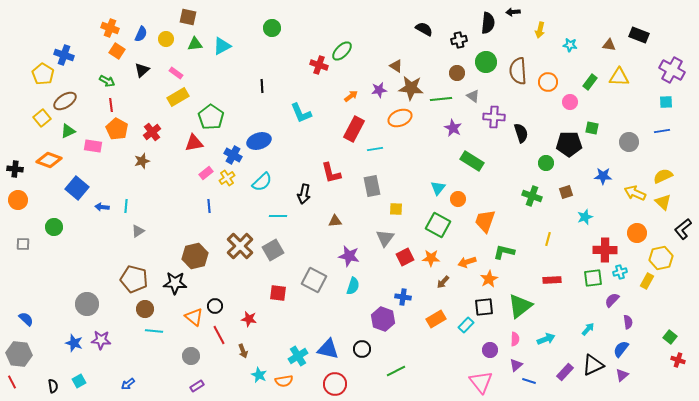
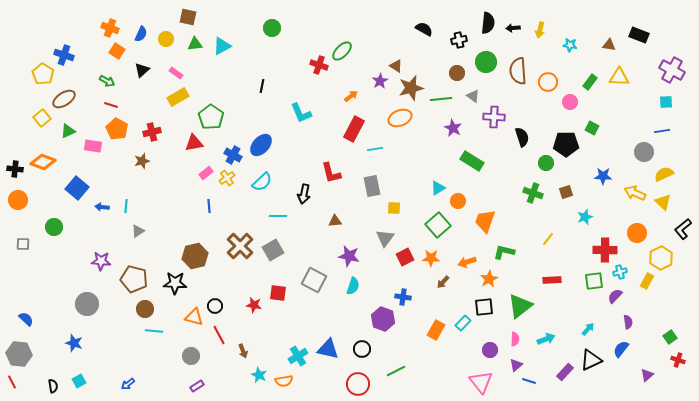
black arrow at (513, 12): moved 16 px down
black line at (262, 86): rotated 16 degrees clockwise
brown star at (411, 88): rotated 20 degrees counterclockwise
purple star at (379, 90): moved 1 px right, 9 px up; rotated 21 degrees counterclockwise
brown ellipse at (65, 101): moved 1 px left, 2 px up
red line at (111, 105): rotated 64 degrees counterclockwise
green square at (592, 128): rotated 16 degrees clockwise
red cross at (152, 132): rotated 24 degrees clockwise
black semicircle at (521, 133): moved 1 px right, 4 px down
blue ellipse at (259, 141): moved 2 px right, 4 px down; rotated 30 degrees counterclockwise
gray circle at (629, 142): moved 15 px right, 10 px down
black pentagon at (569, 144): moved 3 px left
orange diamond at (49, 160): moved 6 px left, 2 px down
yellow semicircle at (663, 176): moved 1 px right, 2 px up
cyan triangle at (438, 188): rotated 21 degrees clockwise
green cross at (532, 196): moved 1 px right, 3 px up
orange circle at (458, 199): moved 2 px down
yellow square at (396, 209): moved 2 px left, 1 px up
green square at (438, 225): rotated 20 degrees clockwise
yellow line at (548, 239): rotated 24 degrees clockwise
yellow hexagon at (661, 258): rotated 15 degrees counterclockwise
green square at (593, 278): moved 1 px right, 3 px down
purple semicircle at (612, 300): moved 3 px right, 4 px up
orange triangle at (194, 317): rotated 24 degrees counterclockwise
red star at (249, 319): moved 5 px right, 14 px up
orange rectangle at (436, 319): moved 11 px down; rotated 30 degrees counterclockwise
cyan rectangle at (466, 325): moved 3 px left, 2 px up
green square at (670, 337): rotated 16 degrees clockwise
purple star at (101, 340): moved 79 px up
black triangle at (593, 365): moved 2 px left, 5 px up
purple triangle at (622, 375): moved 25 px right
red circle at (335, 384): moved 23 px right
